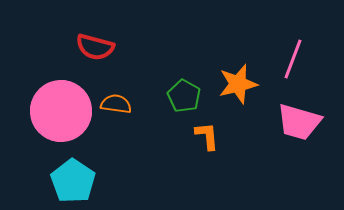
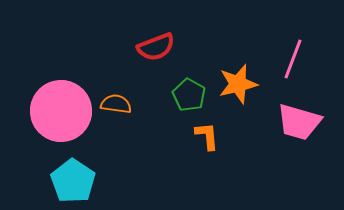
red semicircle: moved 61 px right; rotated 36 degrees counterclockwise
green pentagon: moved 5 px right, 1 px up
